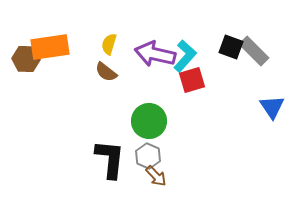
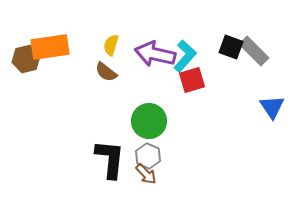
yellow semicircle: moved 2 px right, 1 px down
brown hexagon: rotated 16 degrees counterclockwise
brown arrow: moved 10 px left, 2 px up
